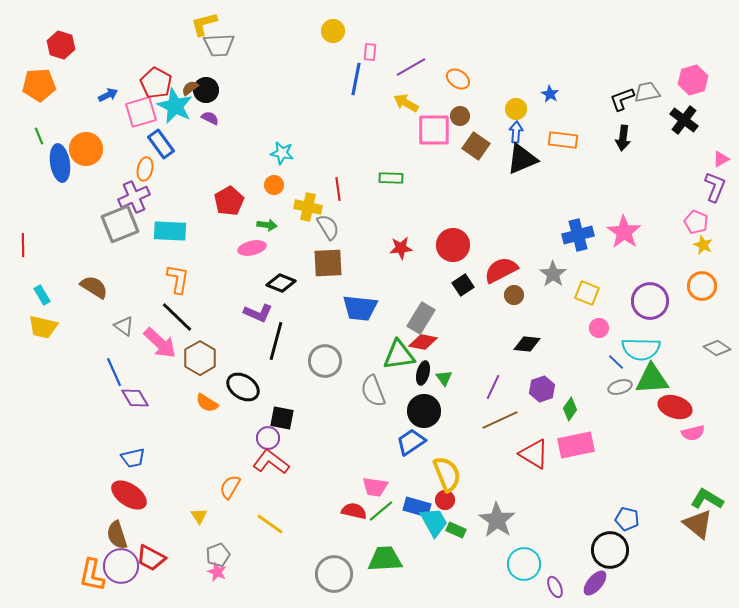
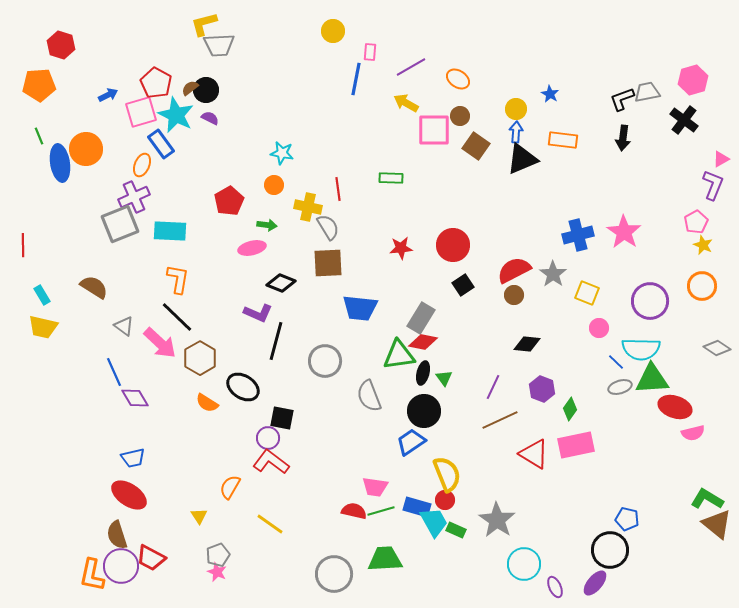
cyan star at (175, 106): moved 1 px right, 9 px down
orange ellipse at (145, 169): moved 3 px left, 4 px up; rotated 10 degrees clockwise
purple L-shape at (715, 187): moved 2 px left, 2 px up
pink pentagon at (696, 222): rotated 20 degrees clockwise
red semicircle at (501, 270): moved 13 px right
purple hexagon at (542, 389): rotated 20 degrees counterclockwise
gray semicircle at (373, 391): moved 4 px left, 5 px down
green line at (381, 511): rotated 24 degrees clockwise
brown triangle at (698, 524): moved 19 px right
